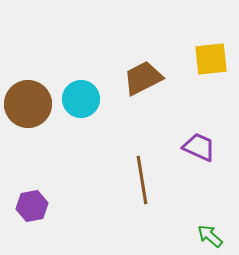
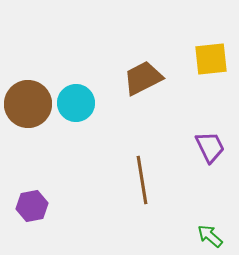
cyan circle: moved 5 px left, 4 px down
purple trapezoid: moved 11 px right; rotated 40 degrees clockwise
